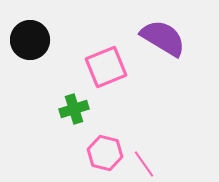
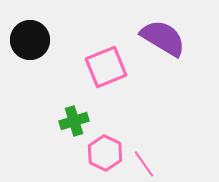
green cross: moved 12 px down
pink hexagon: rotated 12 degrees clockwise
